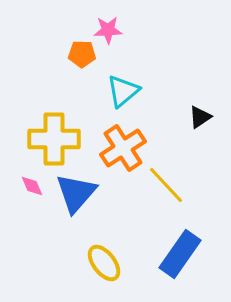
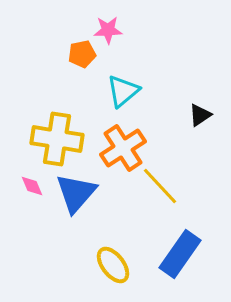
orange pentagon: rotated 12 degrees counterclockwise
black triangle: moved 2 px up
yellow cross: moved 3 px right; rotated 9 degrees clockwise
yellow line: moved 6 px left, 1 px down
yellow ellipse: moved 9 px right, 2 px down
